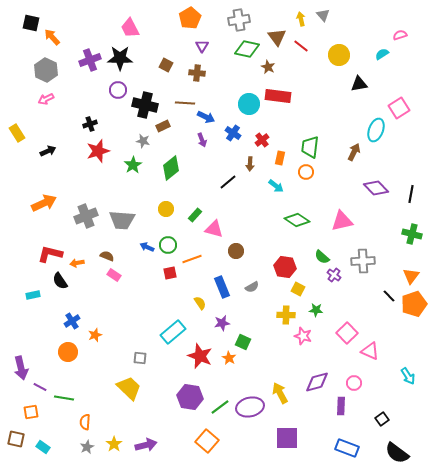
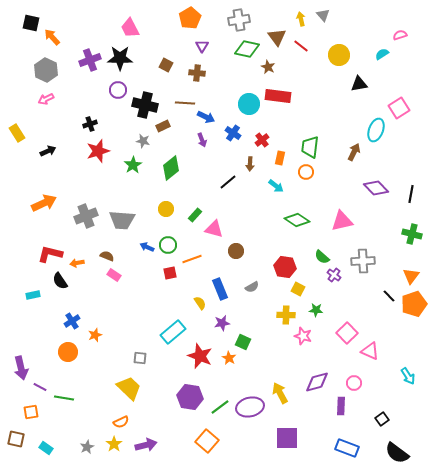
blue rectangle at (222, 287): moved 2 px left, 2 px down
orange semicircle at (85, 422): moved 36 px right; rotated 119 degrees counterclockwise
cyan rectangle at (43, 447): moved 3 px right, 1 px down
